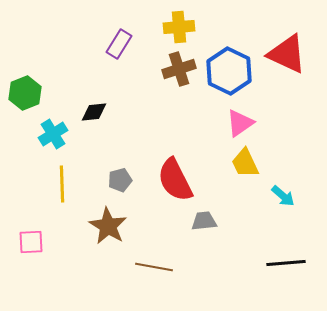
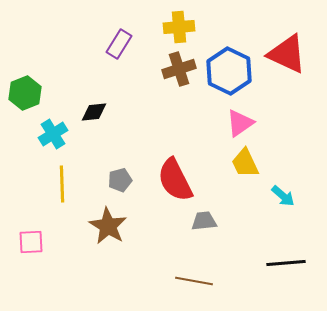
brown line: moved 40 px right, 14 px down
